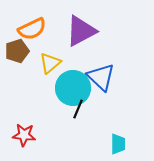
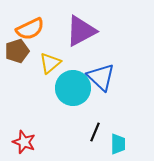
orange semicircle: moved 2 px left
black line: moved 17 px right, 23 px down
red star: moved 7 px down; rotated 15 degrees clockwise
